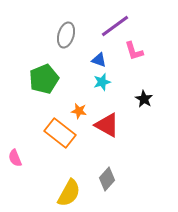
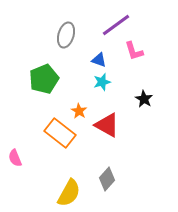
purple line: moved 1 px right, 1 px up
orange star: rotated 21 degrees clockwise
